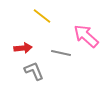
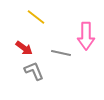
yellow line: moved 6 px left, 1 px down
pink arrow: rotated 132 degrees counterclockwise
red arrow: moved 1 px right; rotated 42 degrees clockwise
